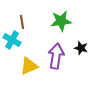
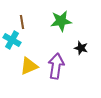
purple arrow: moved 10 px down
